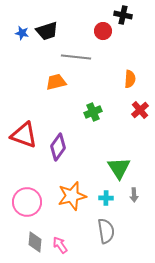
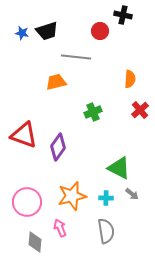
red circle: moved 3 px left
green triangle: rotated 30 degrees counterclockwise
gray arrow: moved 2 px left, 1 px up; rotated 48 degrees counterclockwise
pink arrow: moved 17 px up; rotated 12 degrees clockwise
